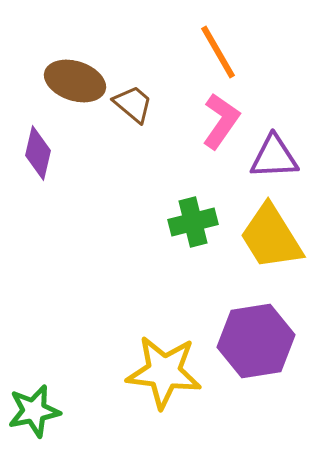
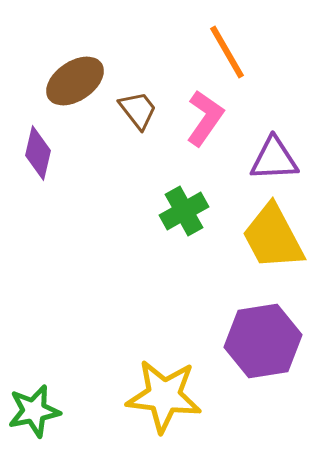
orange line: moved 9 px right
brown ellipse: rotated 52 degrees counterclockwise
brown trapezoid: moved 5 px right, 6 px down; rotated 12 degrees clockwise
pink L-shape: moved 16 px left, 3 px up
purple triangle: moved 2 px down
green cross: moved 9 px left, 11 px up; rotated 15 degrees counterclockwise
yellow trapezoid: moved 2 px right; rotated 4 degrees clockwise
purple hexagon: moved 7 px right
yellow star: moved 24 px down
